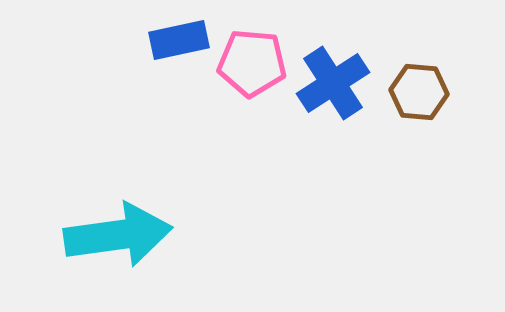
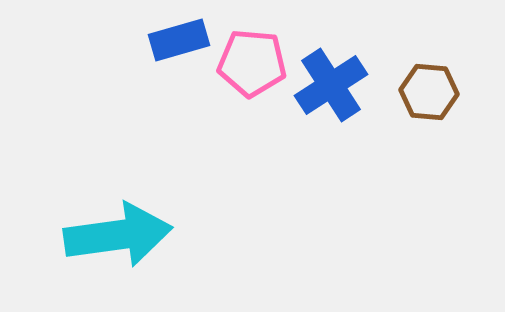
blue rectangle: rotated 4 degrees counterclockwise
blue cross: moved 2 px left, 2 px down
brown hexagon: moved 10 px right
